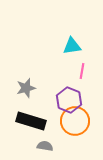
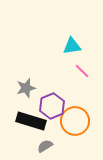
pink line: rotated 56 degrees counterclockwise
purple hexagon: moved 17 px left, 6 px down; rotated 15 degrees clockwise
gray semicircle: rotated 42 degrees counterclockwise
